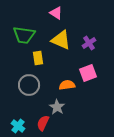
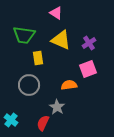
pink square: moved 4 px up
orange semicircle: moved 2 px right
cyan cross: moved 7 px left, 6 px up
